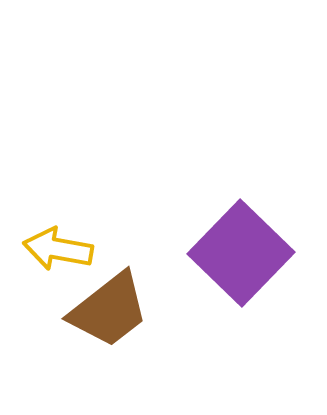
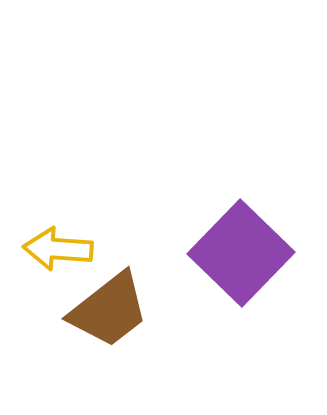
yellow arrow: rotated 6 degrees counterclockwise
